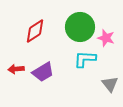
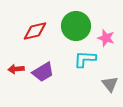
green circle: moved 4 px left, 1 px up
red diamond: rotated 20 degrees clockwise
